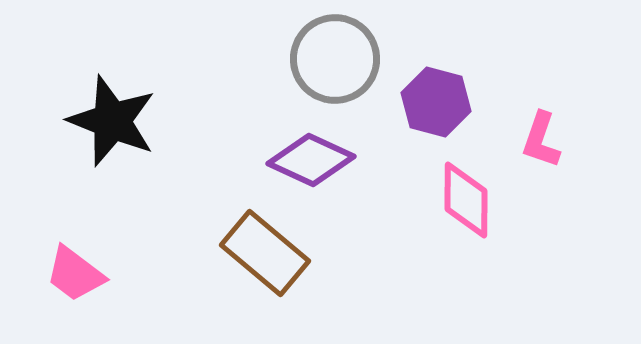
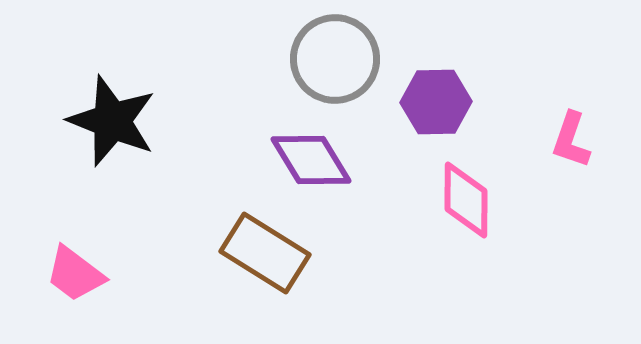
purple hexagon: rotated 16 degrees counterclockwise
pink L-shape: moved 30 px right
purple diamond: rotated 34 degrees clockwise
brown rectangle: rotated 8 degrees counterclockwise
